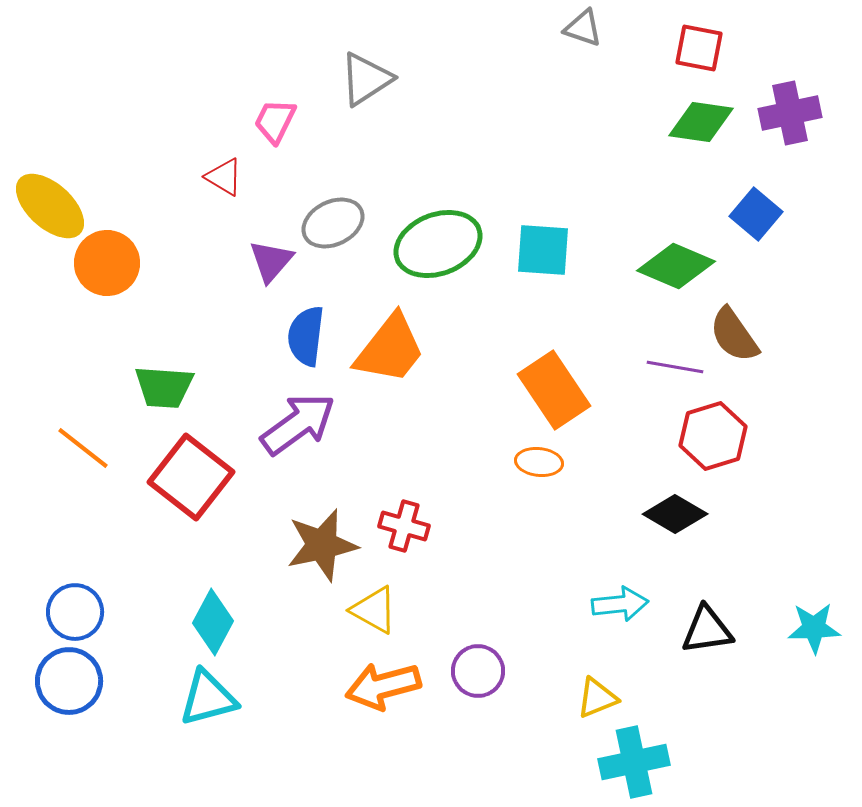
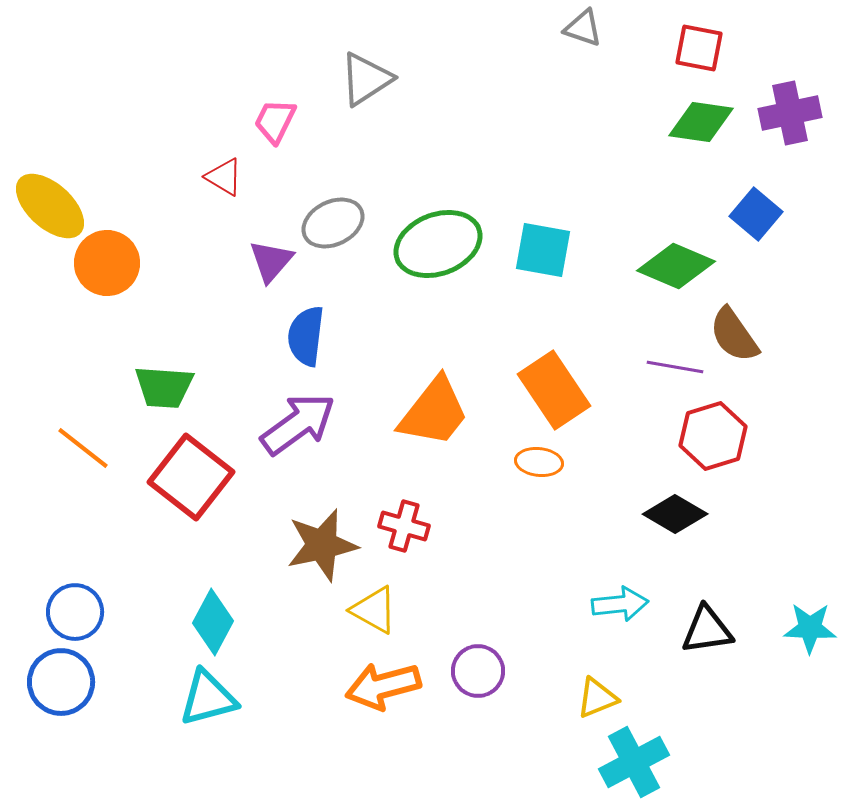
cyan square at (543, 250): rotated 6 degrees clockwise
orange trapezoid at (390, 349): moved 44 px right, 63 px down
cyan star at (814, 628): moved 4 px left; rotated 4 degrees clockwise
blue circle at (69, 681): moved 8 px left, 1 px down
cyan cross at (634, 762): rotated 16 degrees counterclockwise
